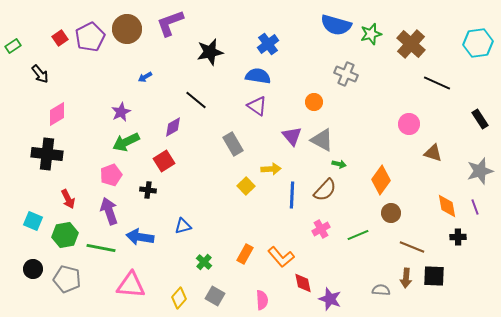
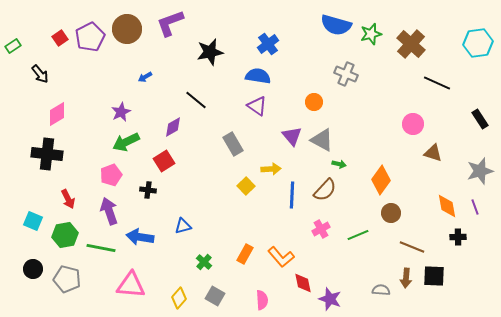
pink circle at (409, 124): moved 4 px right
